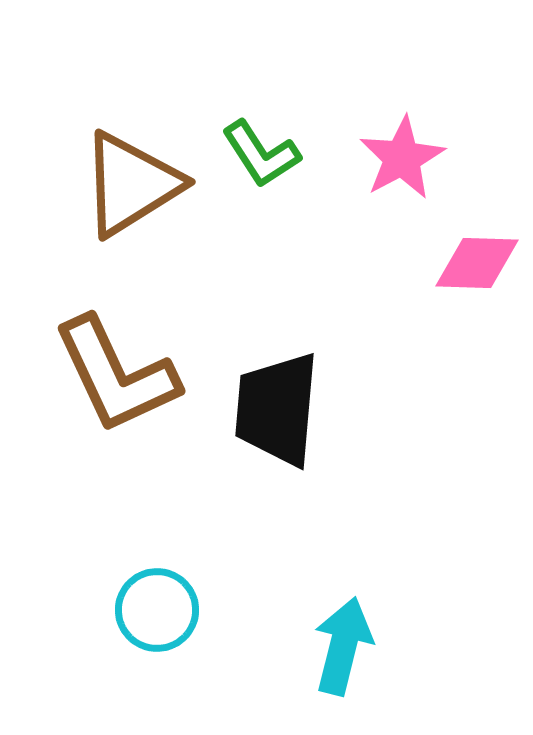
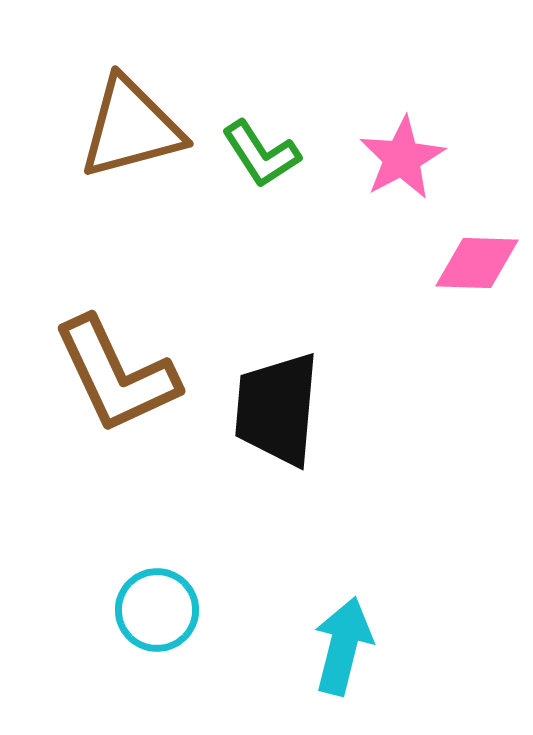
brown triangle: moved 56 px up; rotated 17 degrees clockwise
